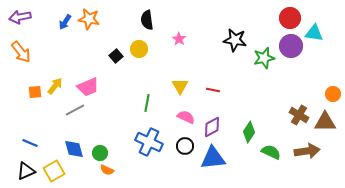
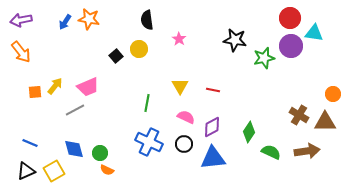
purple arrow: moved 1 px right, 3 px down
black circle: moved 1 px left, 2 px up
